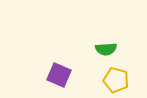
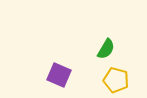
green semicircle: rotated 55 degrees counterclockwise
